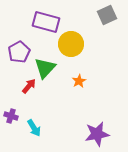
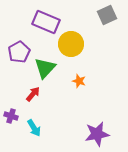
purple rectangle: rotated 8 degrees clockwise
orange star: rotated 24 degrees counterclockwise
red arrow: moved 4 px right, 8 px down
